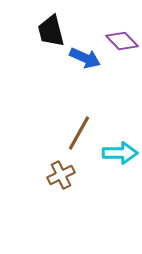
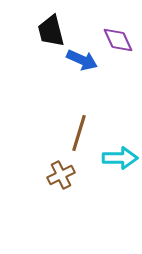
purple diamond: moved 4 px left, 1 px up; rotated 20 degrees clockwise
blue arrow: moved 3 px left, 2 px down
brown line: rotated 12 degrees counterclockwise
cyan arrow: moved 5 px down
